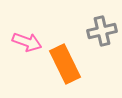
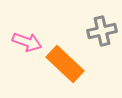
orange rectangle: rotated 21 degrees counterclockwise
